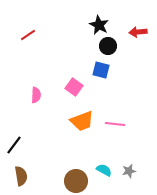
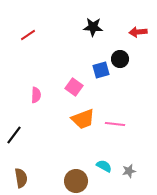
black star: moved 6 px left, 2 px down; rotated 24 degrees counterclockwise
black circle: moved 12 px right, 13 px down
blue square: rotated 30 degrees counterclockwise
orange trapezoid: moved 1 px right, 2 px up
black line: moved 10 px up
cyan semicircle: moved 4 px up
brown semicircle: moved 2 px down
